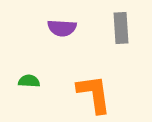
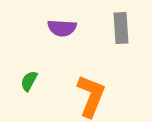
green semicircle: rotated 65 degrees counterclockwise
orange L-shape: moved 3 px left, 2 px down; rotated 30 degrees clockwise
